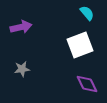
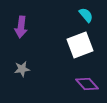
cyan semicircle: moved 1 px left, 2 px down
purple arrow: rotated 110 degrees clockwise
purple diamond: rotated 15 degrees counterclockwise
